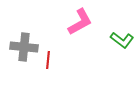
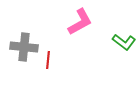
green L-shape: moved 2 px right, 2 px down
